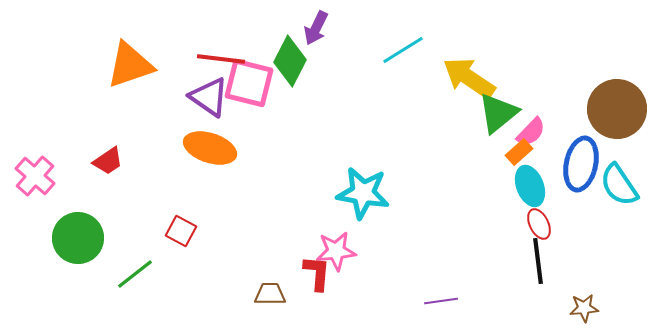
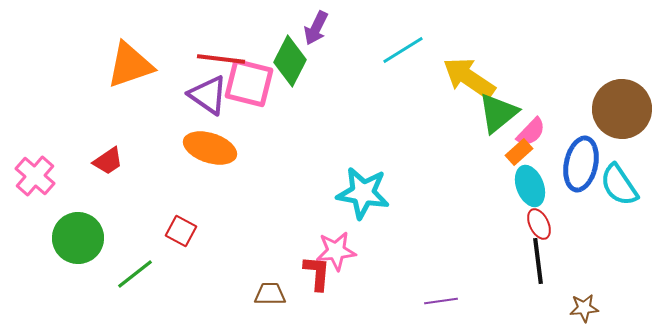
purple triangle: moved 1 px left, 2 px up
brown circle: moved 5 px right
